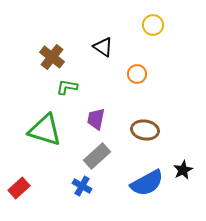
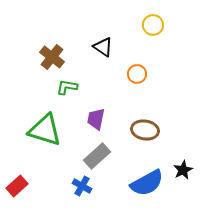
red rectangle: moved 2 px left, 2 px up
